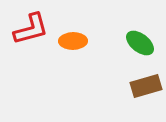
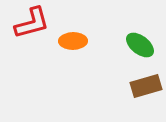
red L-shape: moved 1 px right, 6 px up
green ellipse: moved 2 px down
